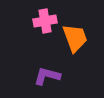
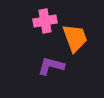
purple L-shape: moved 4 px right, 10 px up
